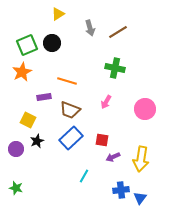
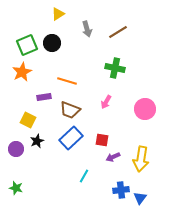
gray arrow: moved 3 px left, 1 px down
